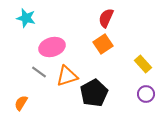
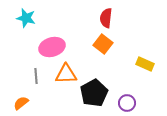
red semicircle: rotated 18 degrees counterclockwise
orange square: rotated 18 degrees counterclockwise
yellow rectangle: moved 2 px right; rotated 24 degrees counterclockwise
gray line: moved 3 px left, 4 px down; rotated 49 degrees clockwise
orange triangle: moved 1 px left, 2 px up; rotated 15 degrees clockwise
purple circle: moved 19 px left, 9 px down
orange semicircle: rotated 21 degrees clockwise
